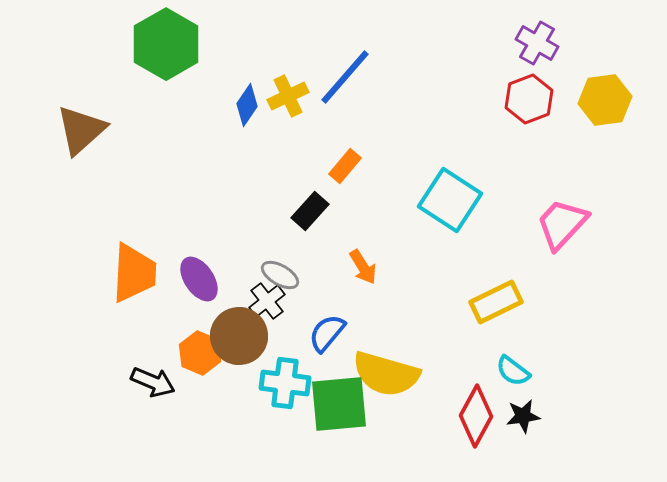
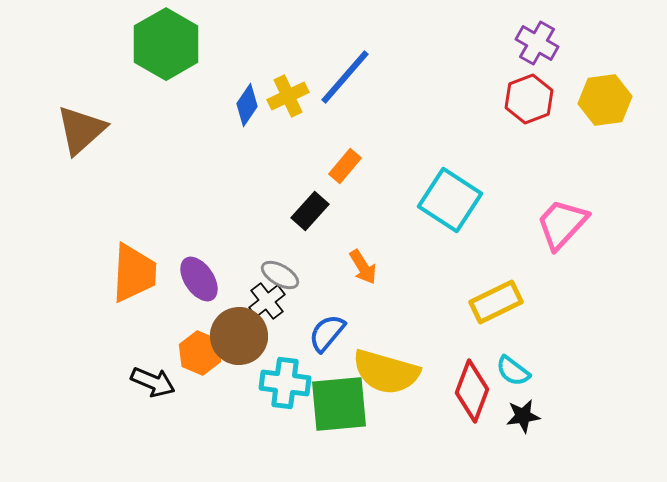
yellow semicircle: moved 2 px up
red diamond: moved 4 px left, 25 px up; rotated 8 degrees counterclockwise
